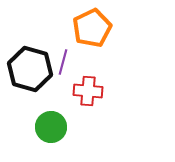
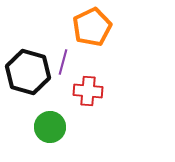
orange pentagon: moved 1 px up
black hexagon: moved 2 px left, 3 px down
green circle: moved 1 px left
